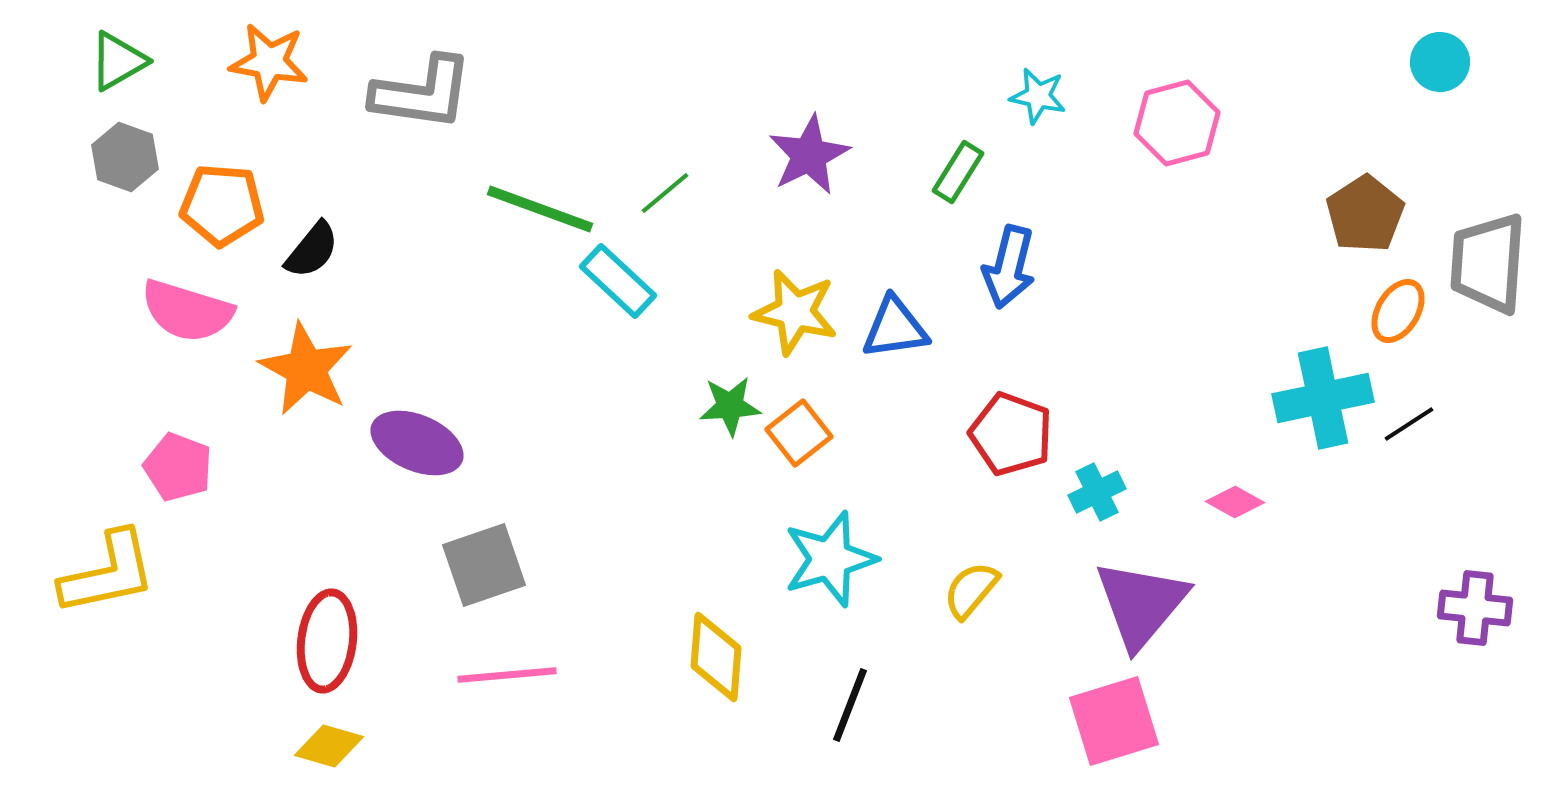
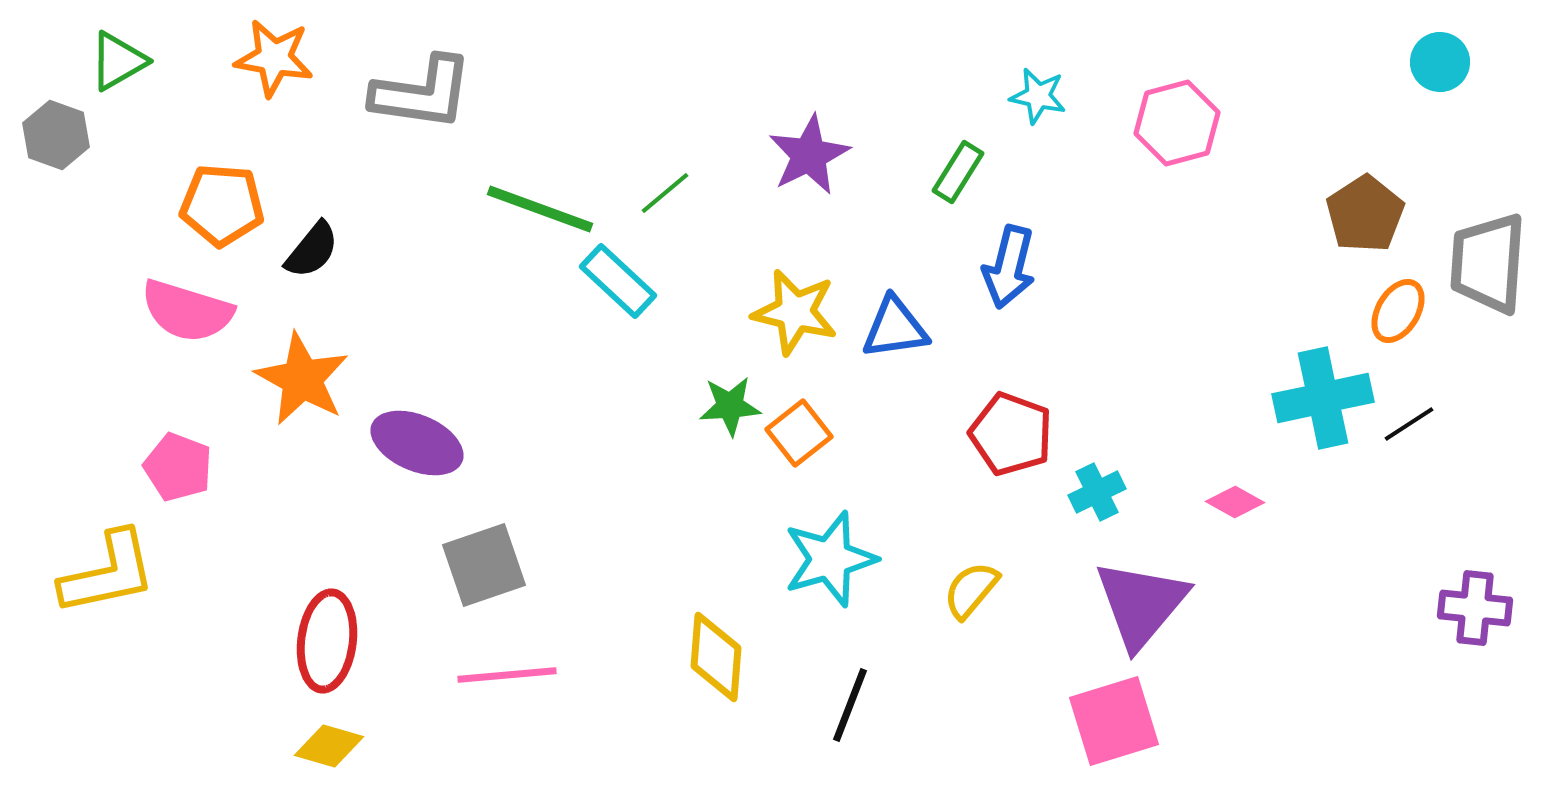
orange star at (269, 62): moved 5 px right, 4 px up
gray hexagon at (125, 157): moved 69 px left, 22 px up
orange star at (306, 369): moved 4 px left, 10 px down
